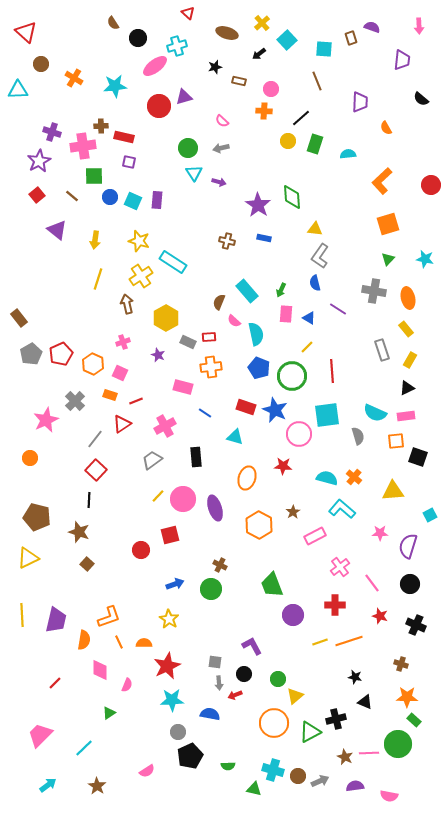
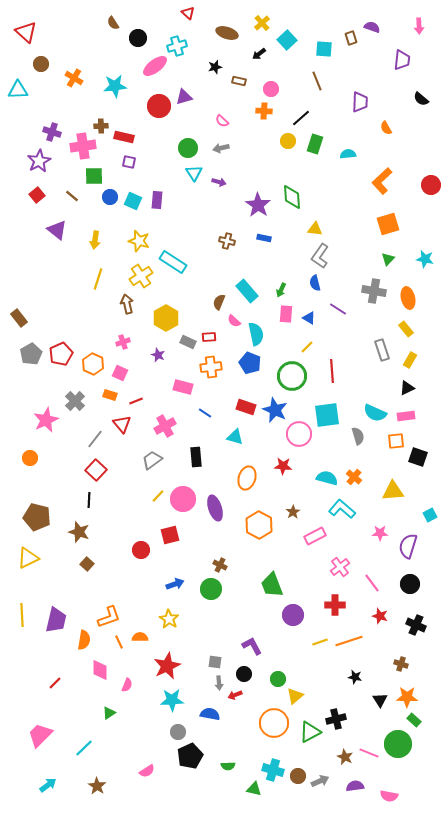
blue pentagon at (259, 368): moved 9 px left, 5 px up
red triangle at (122, 424): rotated 36 degrees counterclockwise
orange semicircle at (144, 643): moved 4 px left, 6 px up
black triangle at (365, 702): moved 15 px right, 2 px up; rotated 35 degrees clockwise
pink line at (369, 753): rotated 24 degrees clockwise
